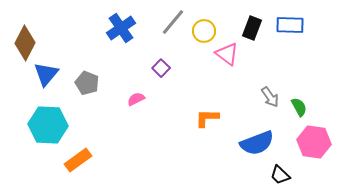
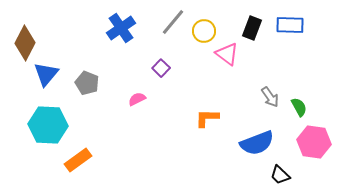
pink semicircle: moved 1 px right
